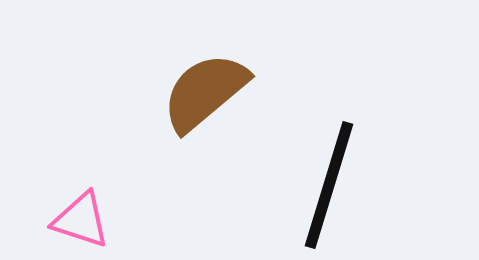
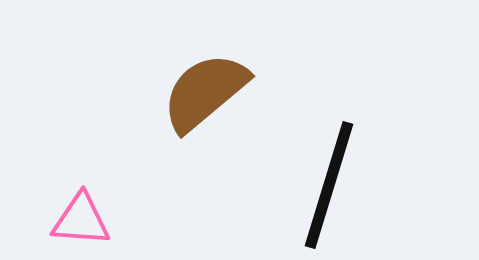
pink triangle: rotated 14 degrees counterclockwise
